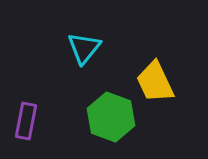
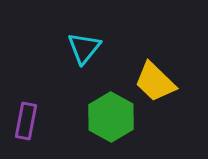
yellow trapezoid: rotated 21 degrees counterclockwise
green hexagon: rotated 9 degrees clockwise
